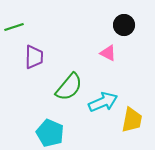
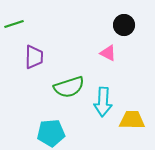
green line: moved 3 px up
green semicircle: rotated 32 degrees clockwise
cyan arrow: rotated 116 degrees clockwise
yellow trapezoid: rotated 100 degrees counterclockwise
cyan pentagon: moved 1 px right; rotated 28 degrees counterclockwise
